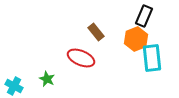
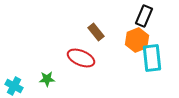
orange hexagon: moved 1 px right, 1 px down
green star: rotated 28 degrees counterclockwise
